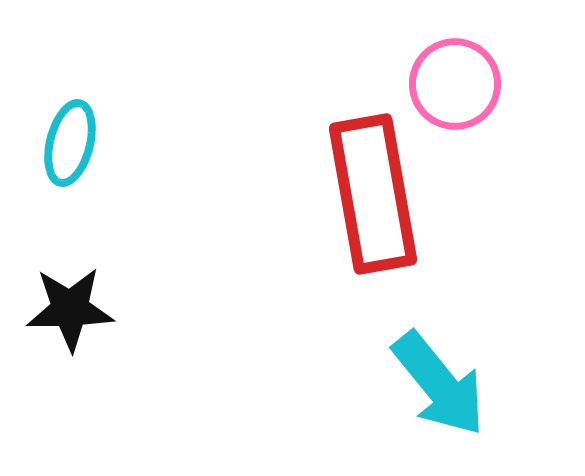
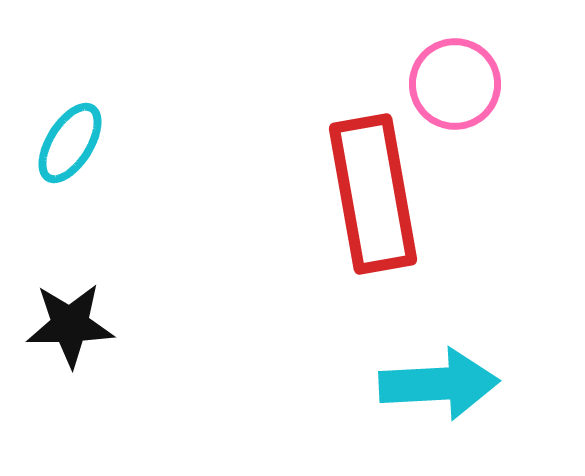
cyan ellipse: rotated 18 degrees clockwise
black star: moved 16 px down
cyan arrow: rotated 54 degrees counterclockwise
